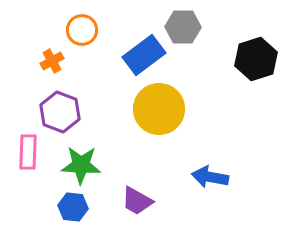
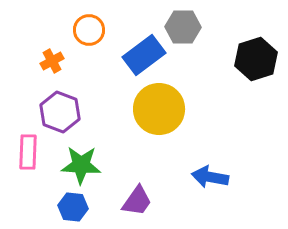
orange circle: moved 7 px right
purple trapezoid: rotated 84 degrees counterclockwise
